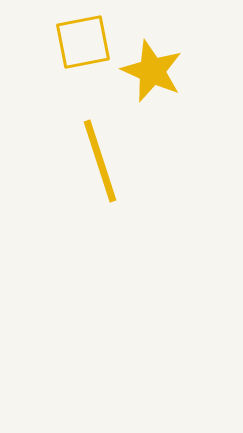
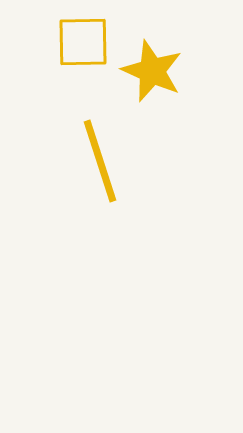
yellow square: rotated 10 degrees clockwise
